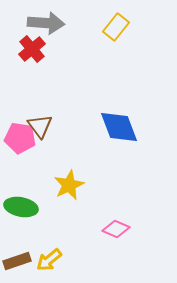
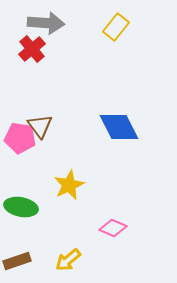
blue diamond: rotated 6 degrees counterclockwise
pink diamond: moved 3 px left, 1 px up
yellow arrow: moved 19 px right
